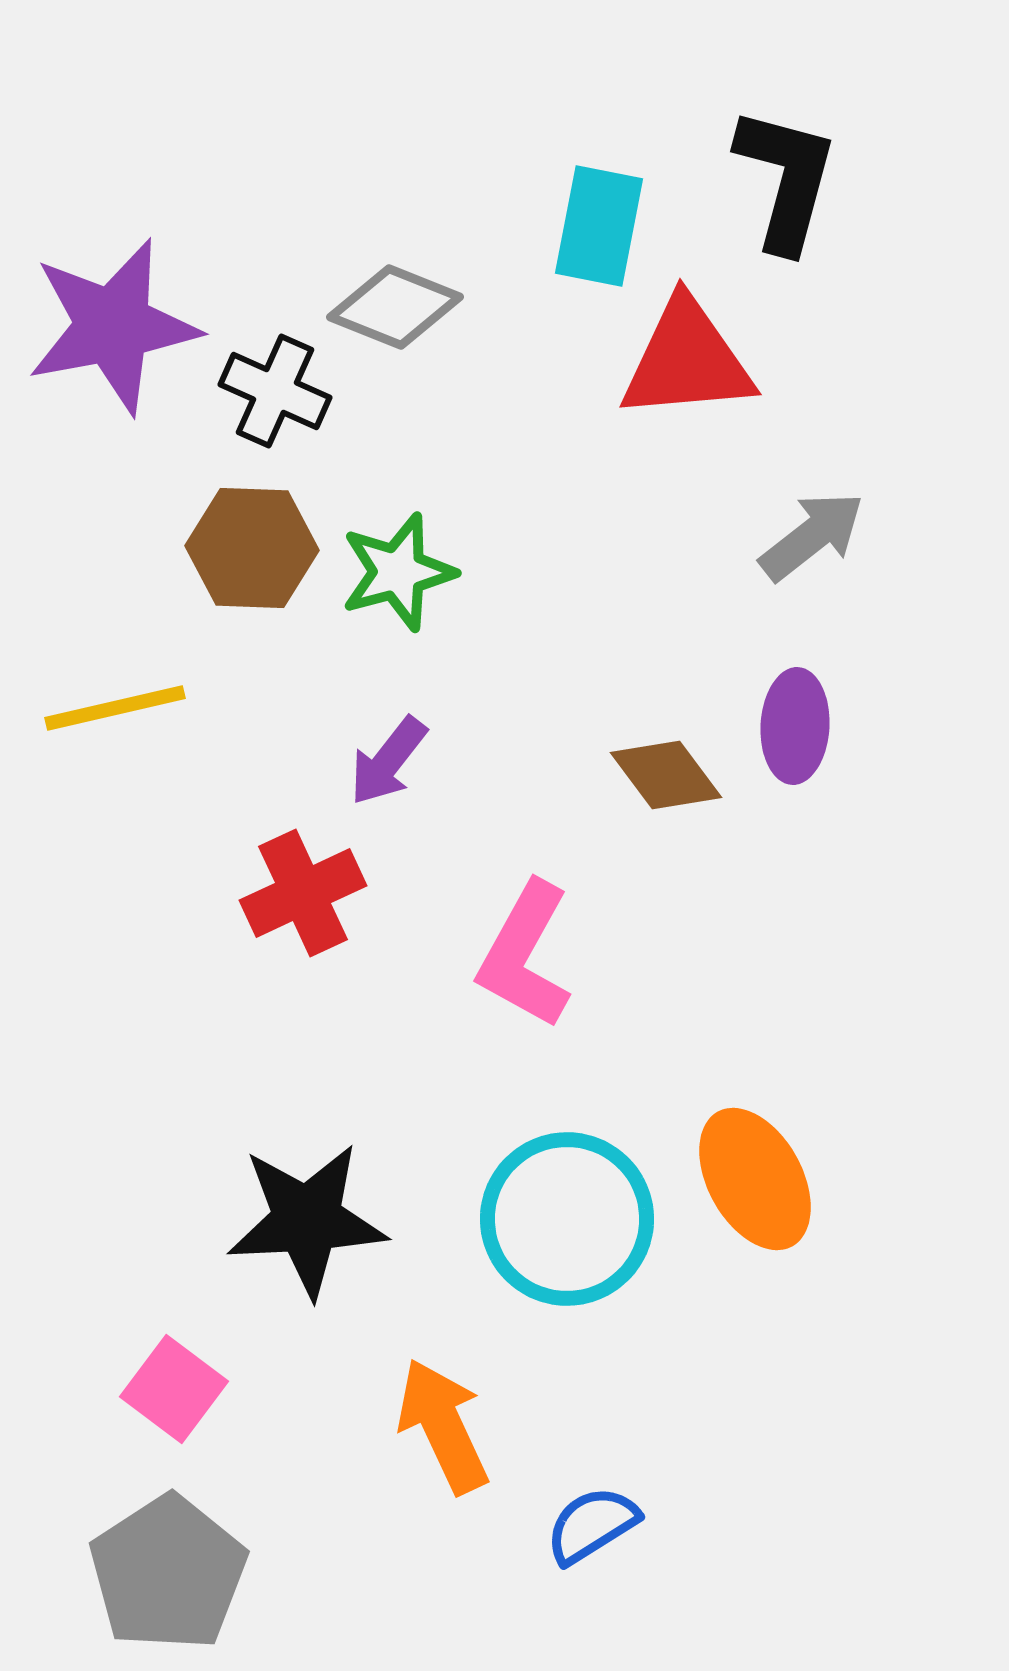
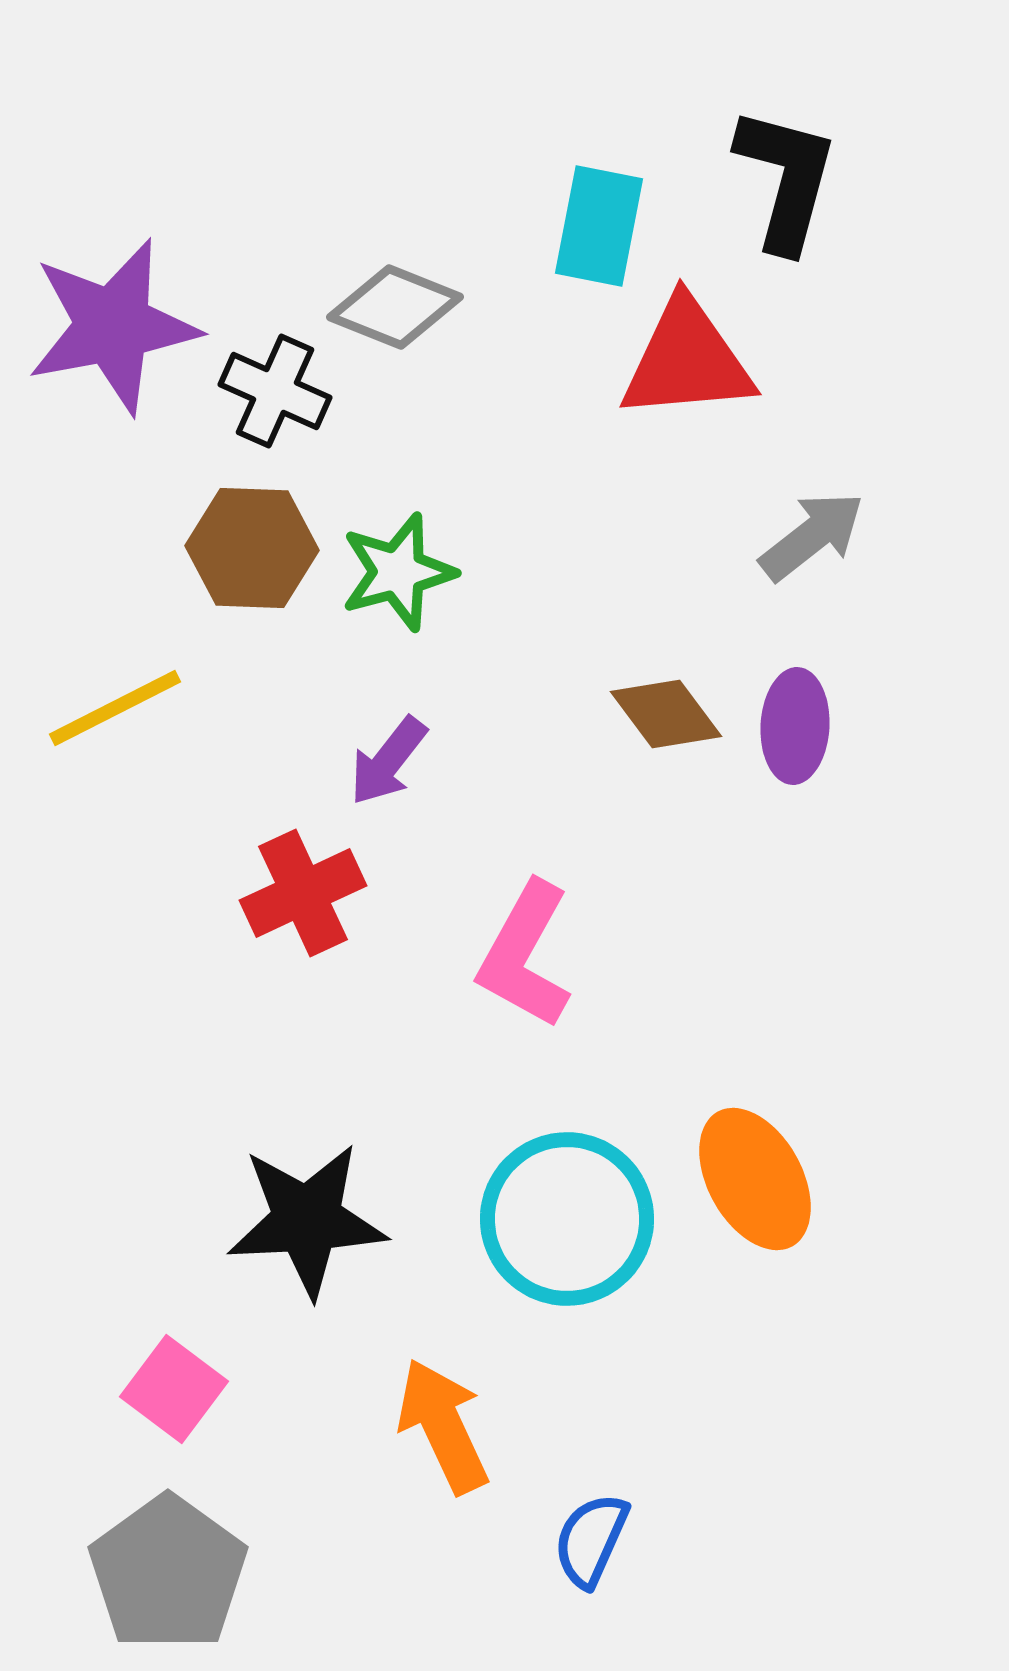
yellow line: rotated 14 degrees counterclockwise
brown diamond: moved 61 px up
blue semicircle: moved 1 px left, 15 px down; rotated 34 degrees counterclockwise
gray pentagon: rotated 3 degrees counterclockwise
